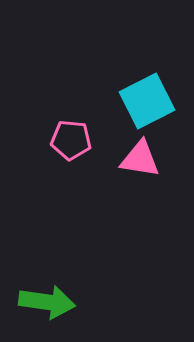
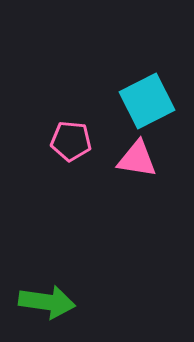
pink pentagon: moved 1 px down
pink triangle: moved 3 px left
